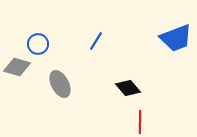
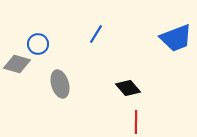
blue line: moved 7 px up
gray diamond: moved 3 px up
gray ellipse: rotated 12 degrees clockwise
red line: moved 4 px left
